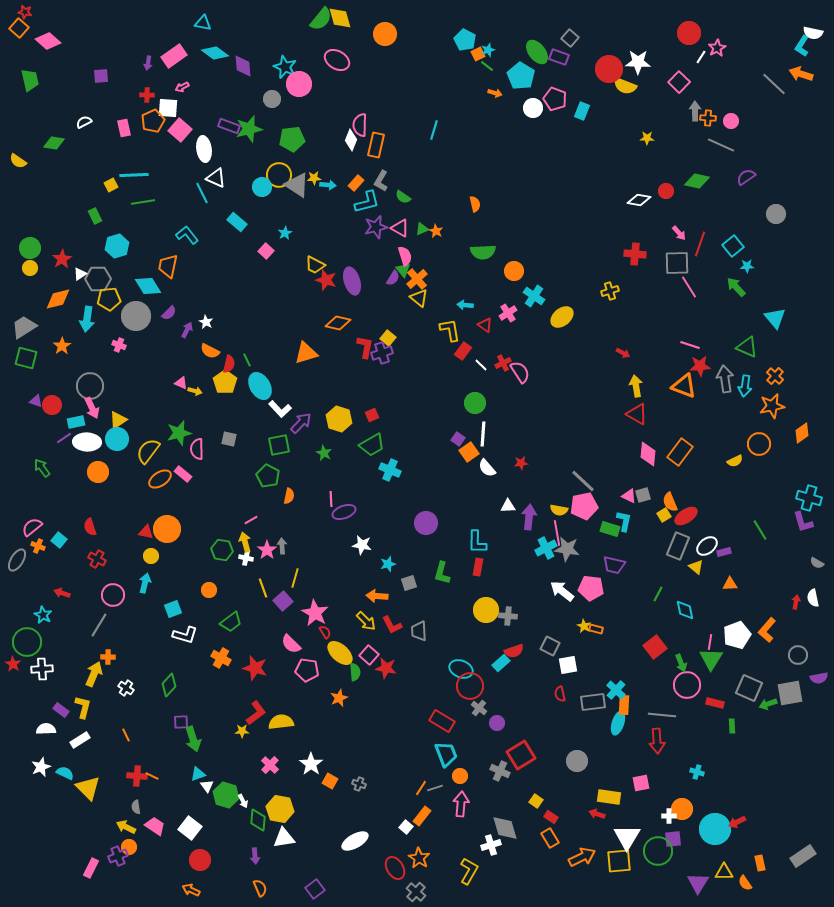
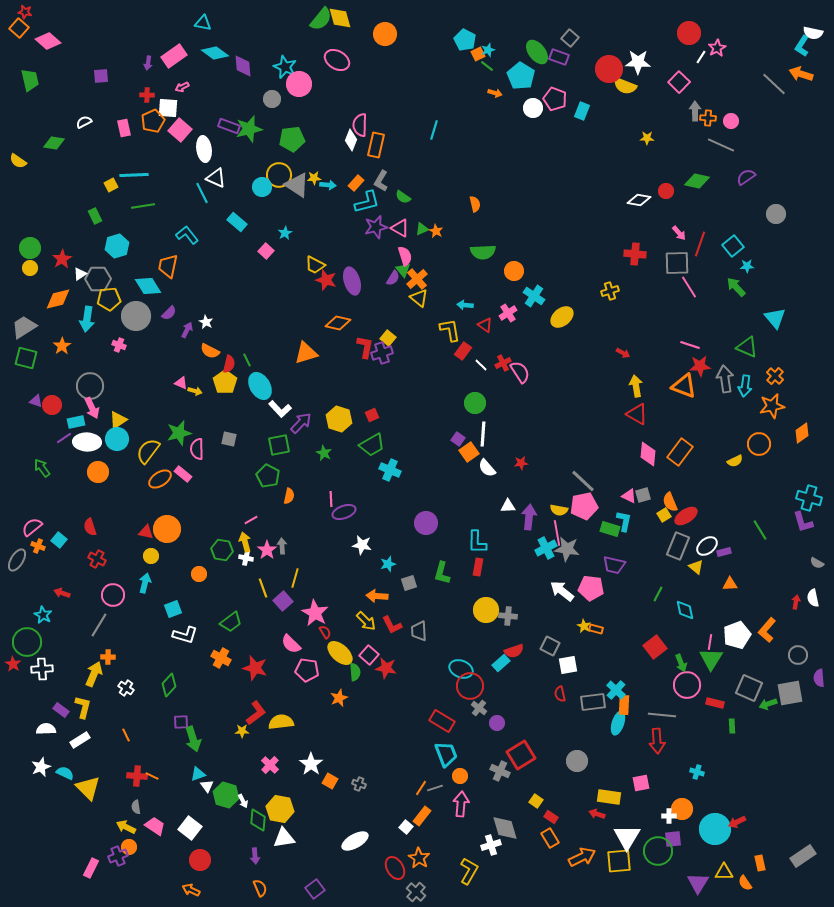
green line at (143, 202): moved 4 px down
orange circle at (209, 590): moved 10 px left, 16 px up
purple semicircle at (819, 678): rotated 96 degrees clockwise
